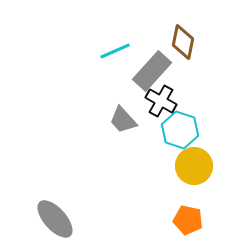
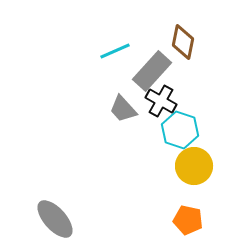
gray trapezoid: moved 11 px up
